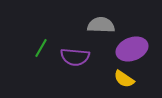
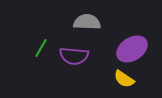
gray semicircle: moved 14 px left, 3 px up
purple ellipse: rotated 12 degrees counterclockwise
purple semicircle: moved 1 px left, 1 px up
